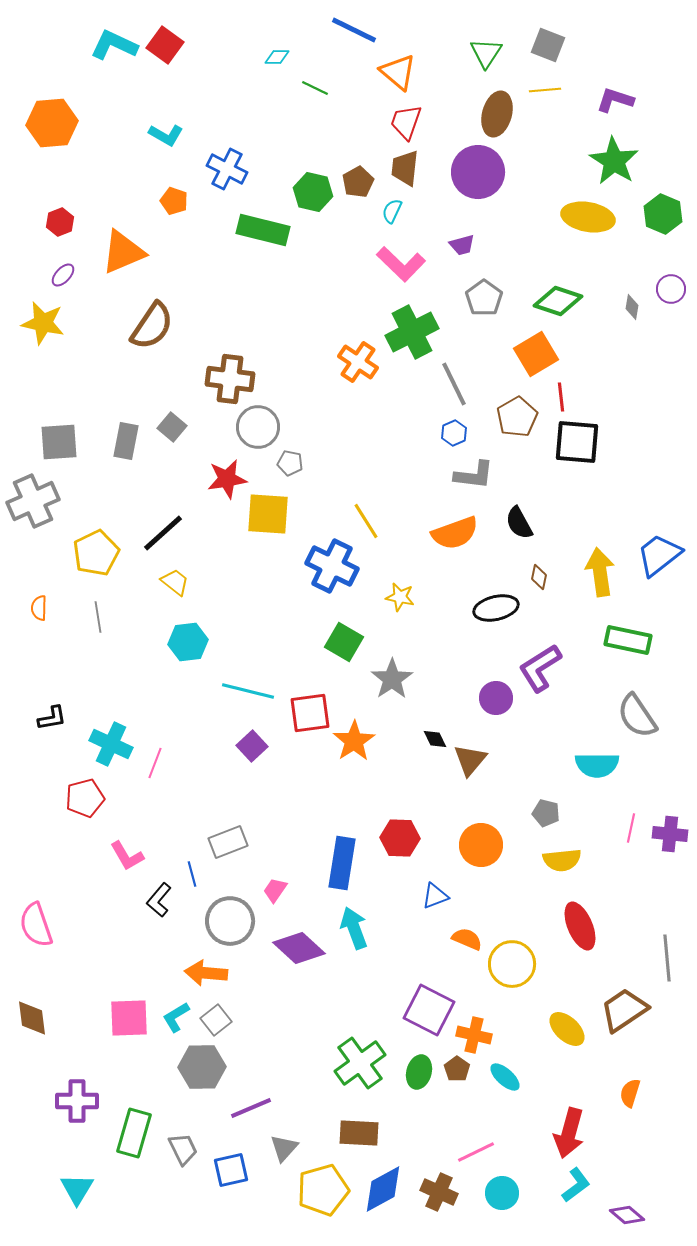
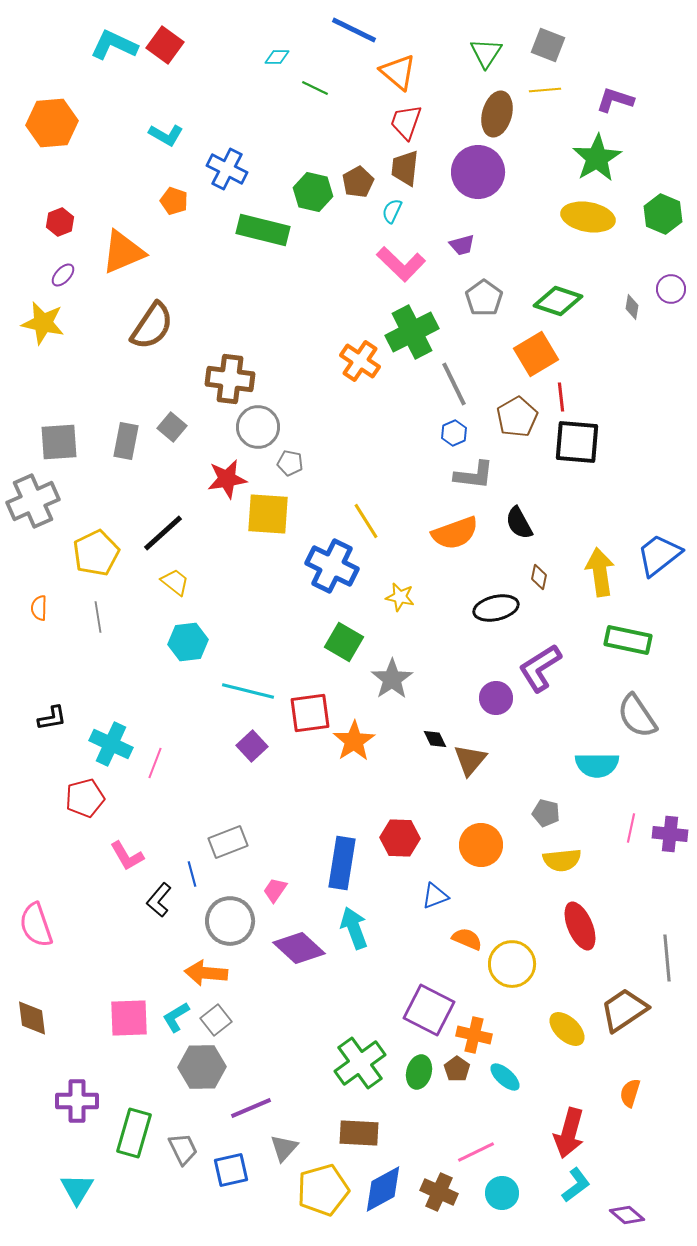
green star at (614, 161): moved 17 px left, 3 px up; rotated 9 degrees clockwise
orange cross at (358, 362): moved 2 px right, 1 px up
